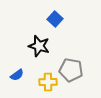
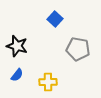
black star: moved 22 px left
gray pentagon: moved 7 px right, 21 px up
blue semicircle: rotated 16 degrees counterclockwise
